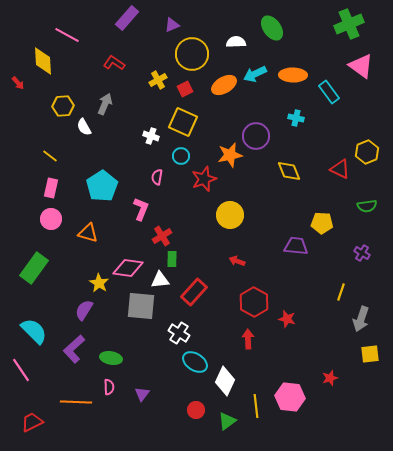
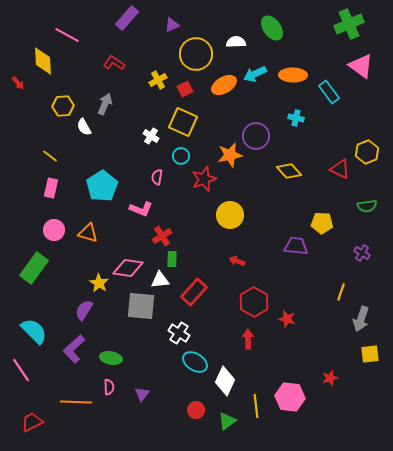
yellow circle at (192, 54): moved 4 px right
white cross at (151, 136): rotated 14 degrees clockwise
yellow diamond at (289, 171): rotated 20 degrees counterclockwise
pink L-shape at (141, 209): rotated 90 degrees clockwise
pink circle at (51, 219): moved 3 px right, 11 px down
